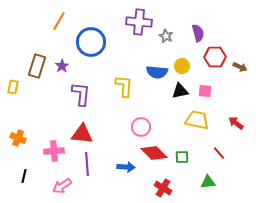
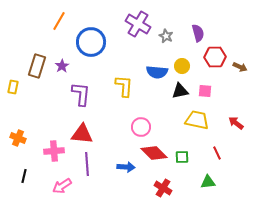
purple cross: moved 1 px left, 2 px down; rotated 25 degrees clockwise
red line: moved 2 px left; rotated 16 degrees clockwise
